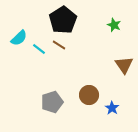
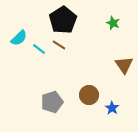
green star: moved 1 px left, 2 px up
